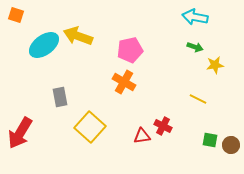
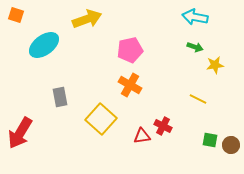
yellow arrow: moved 9 px right, 17 px up; rotated 140 degrees clockwise
orange cross: moved 6 px right, 3 px down
yellow square: moved 11 px right, 8 px up
